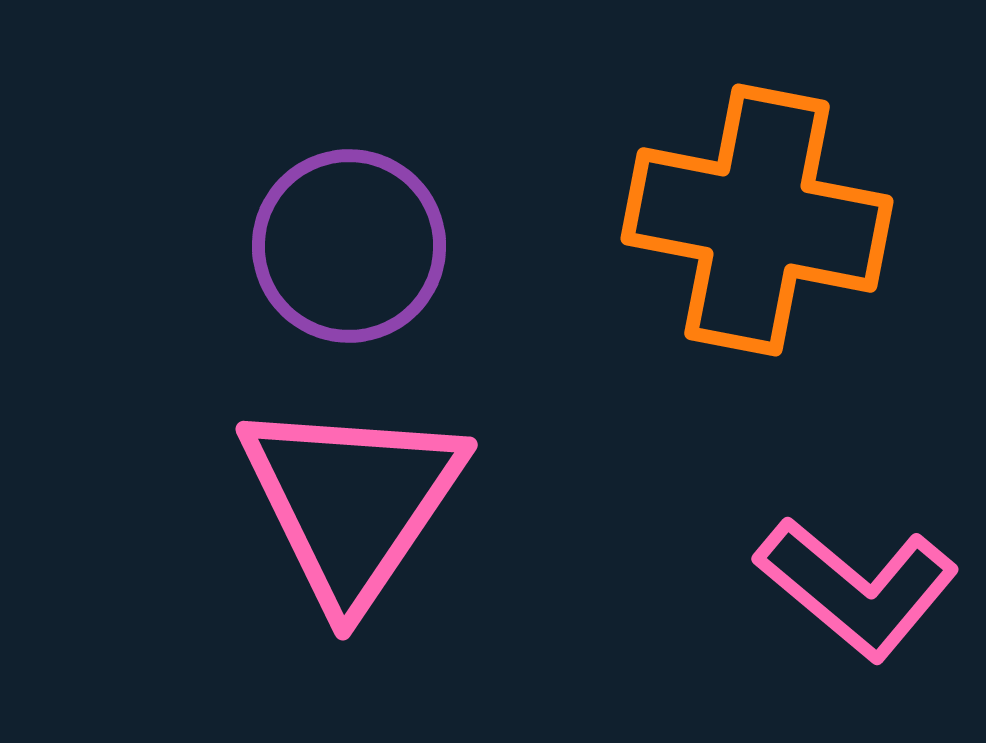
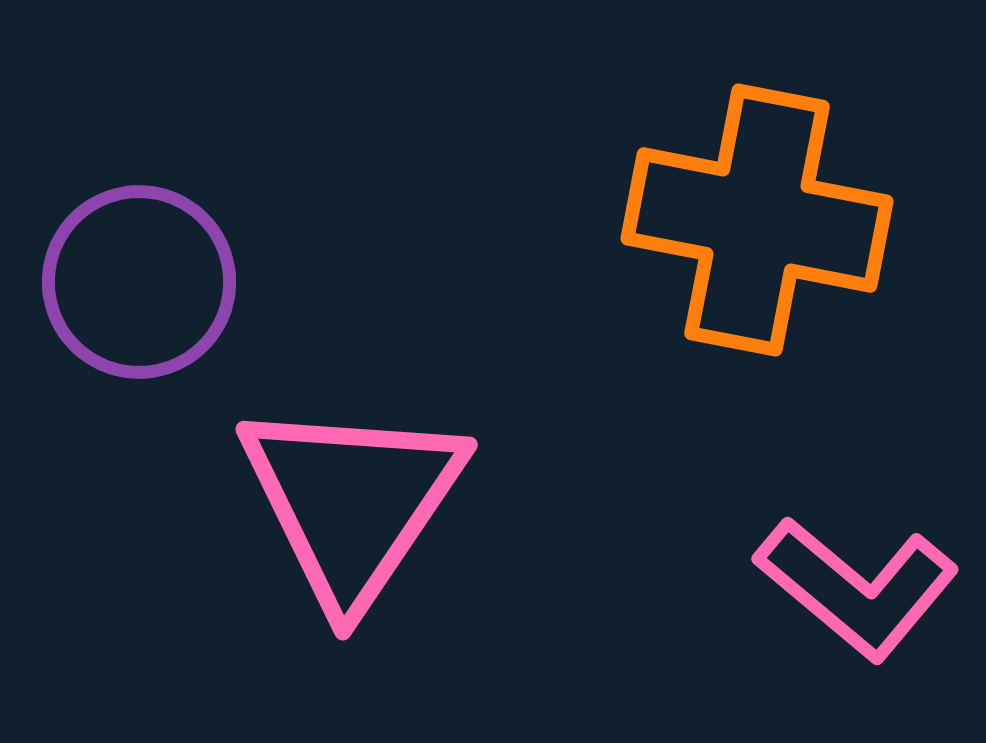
purple circle: moved 210 px left, 36 px down
